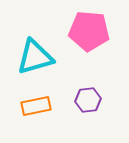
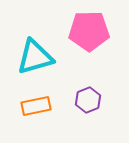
pink pentagon: rotated 6 degrees counterclockwise
purple hexagon: rotated 15 degrees counterclockwise
